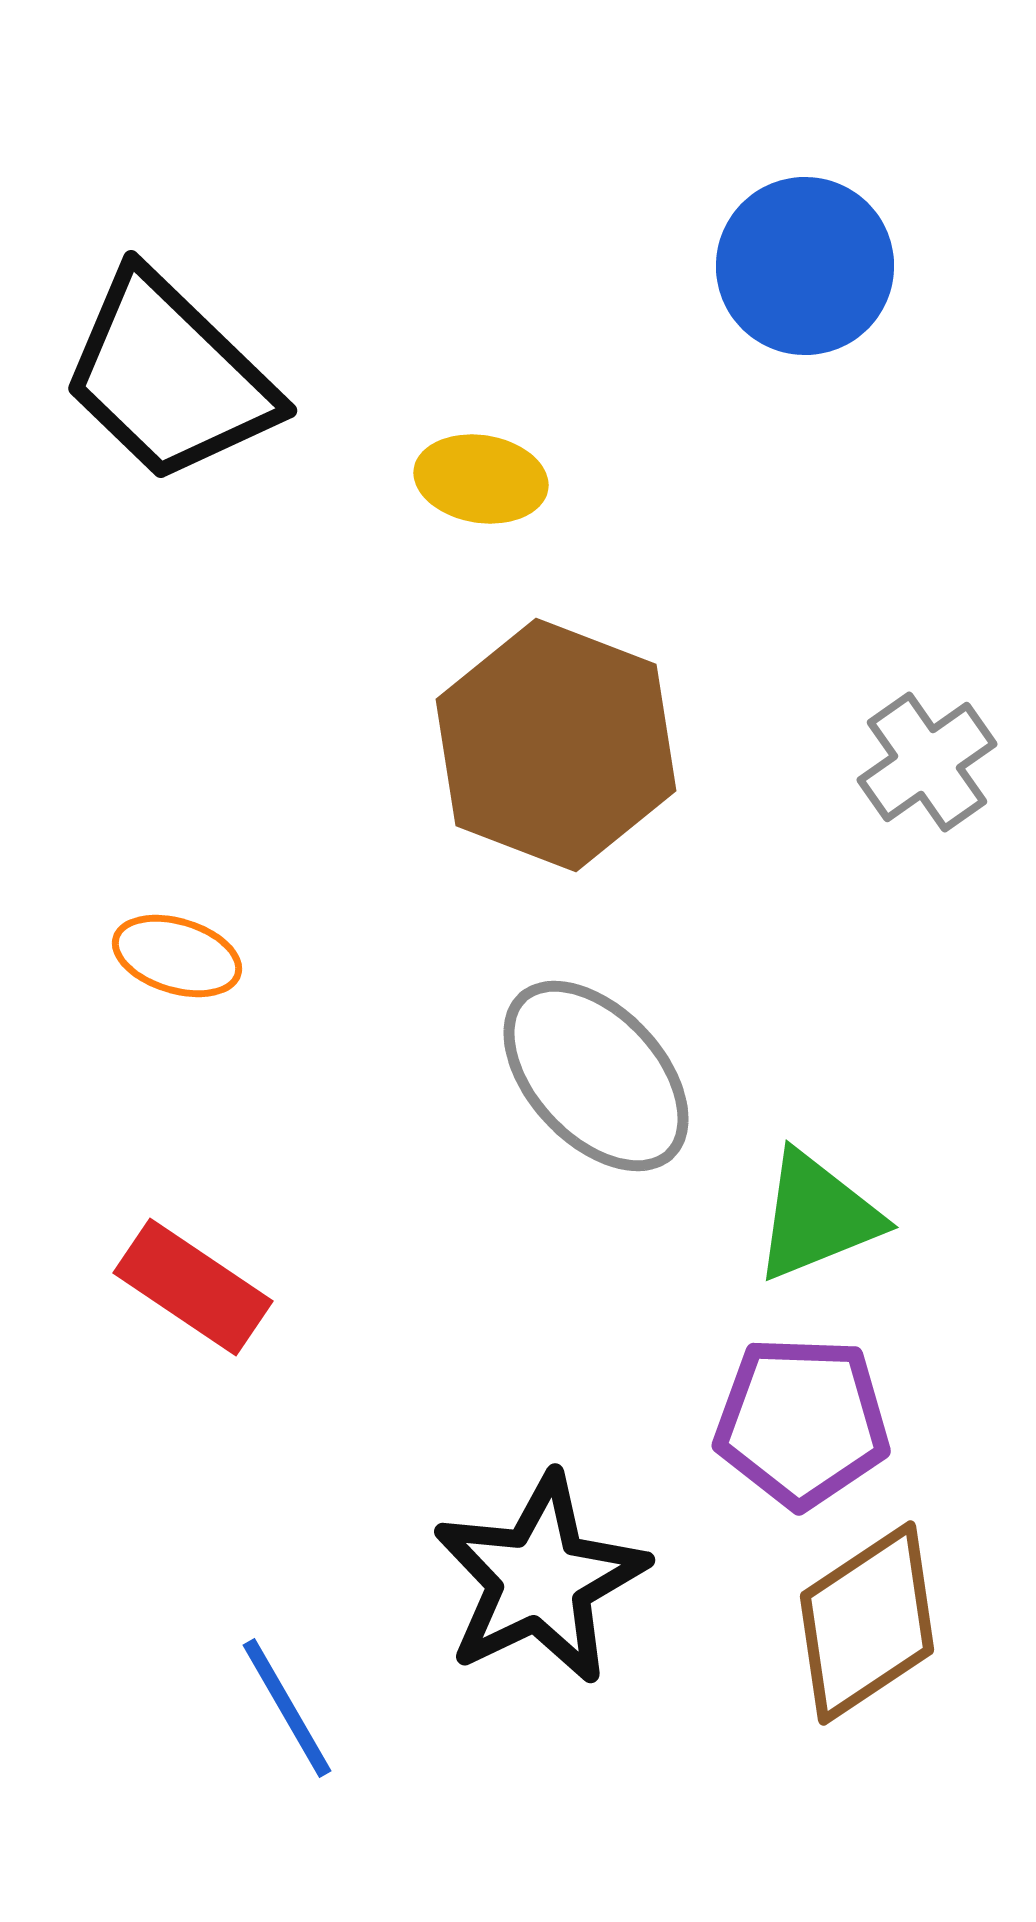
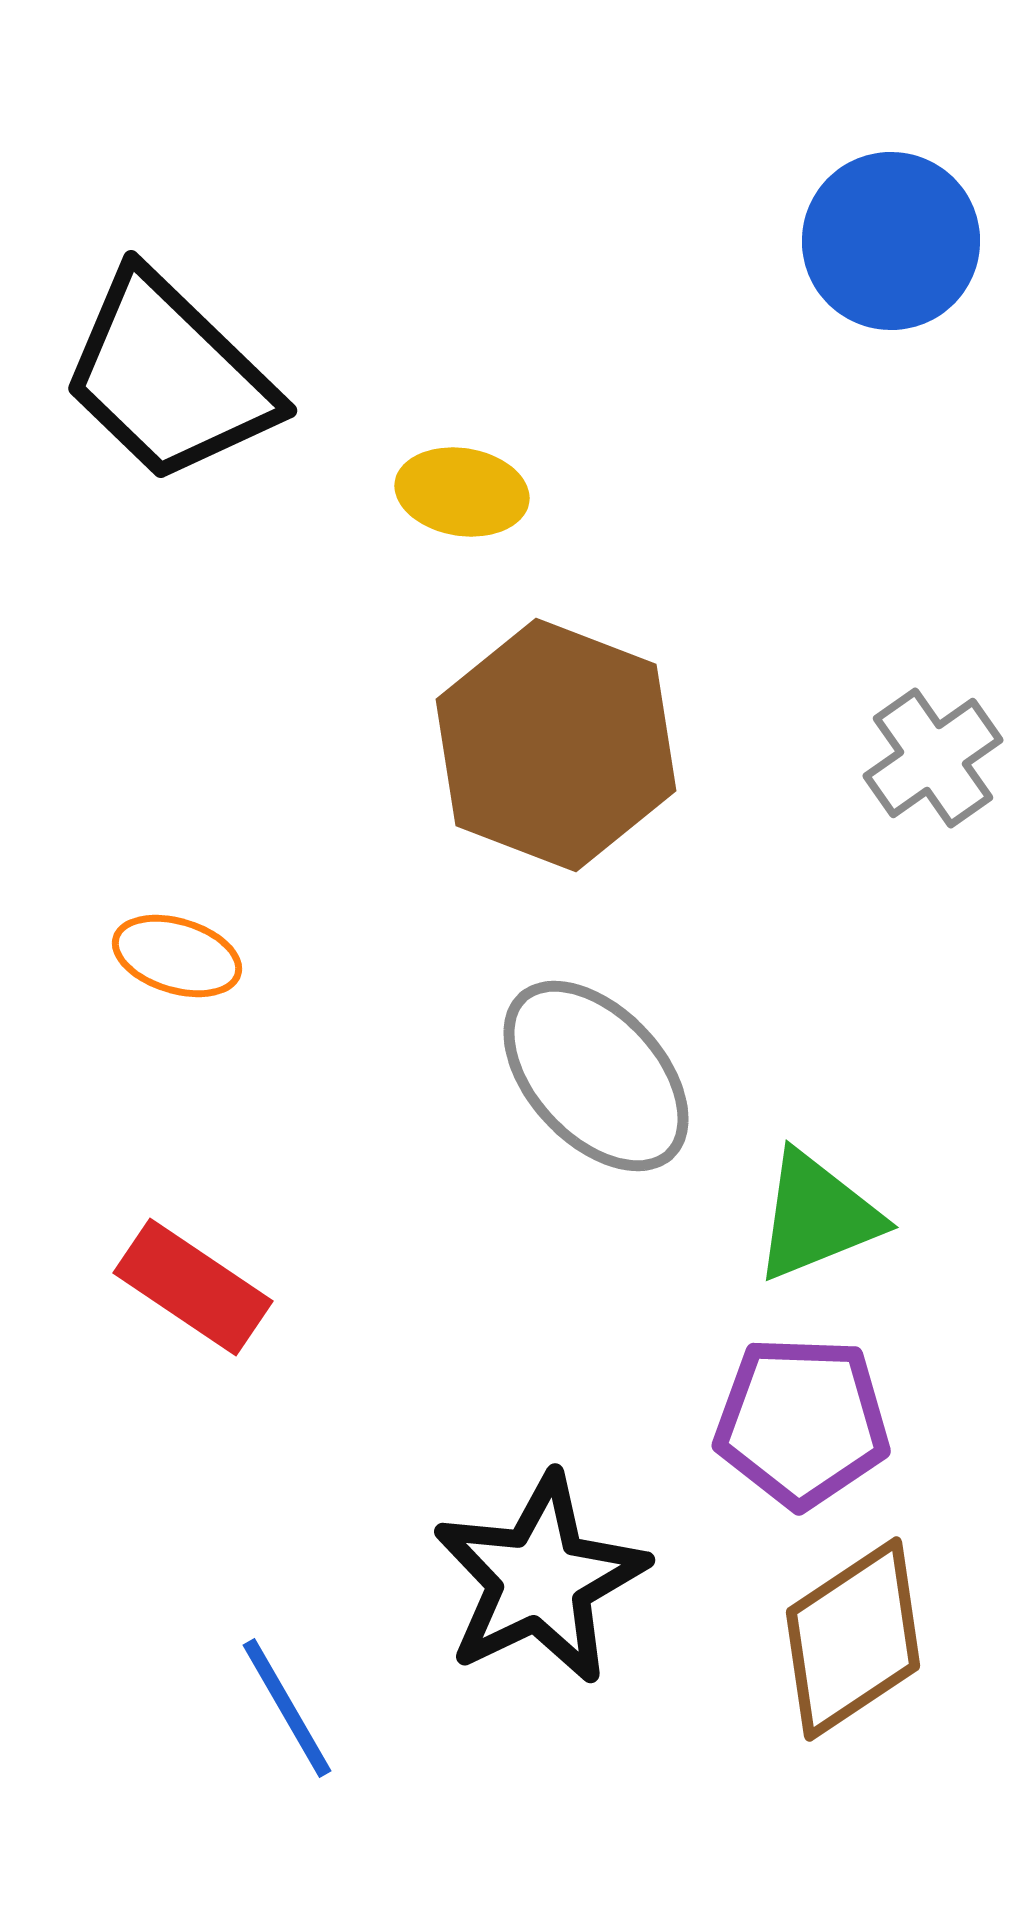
blue circle: moved 86 px right, 25 px up
yellow ellipse: moved 19 px left, 13 px down
gray cross: moved 6 px right, 4 px up
brown diamond: moved 14 px left, 16 px down
